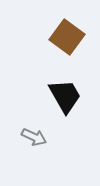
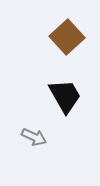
brown square: rotated 12 degrees clockwise
